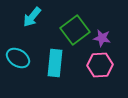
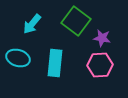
cyan arrow: moved 7 px down
green square: moved 1 px right, 9 px up; rotated 16 degrees counterclockwise
cyan ellipse: rotated 15 degrees counterclockwise
